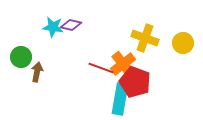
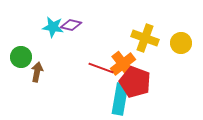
yellow circle: moved 2 px left
